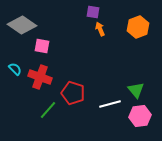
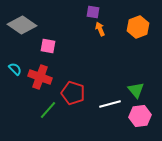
pink square: moved 6 px right
